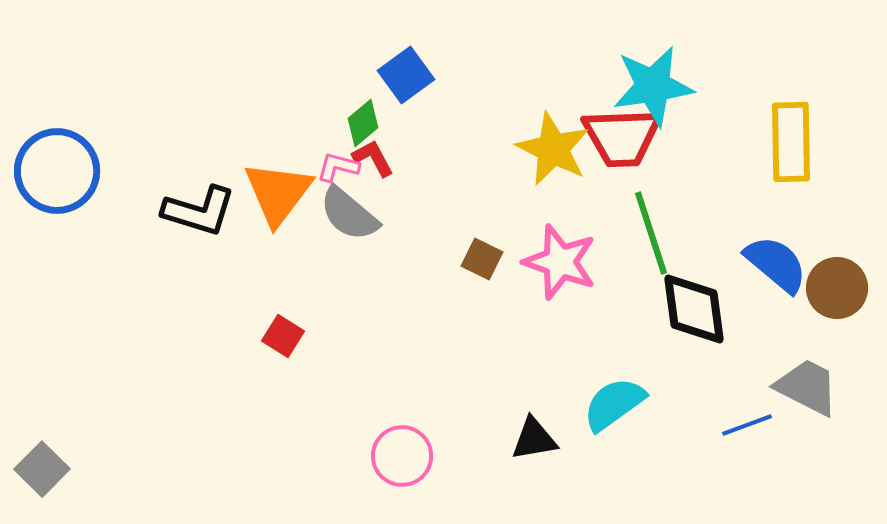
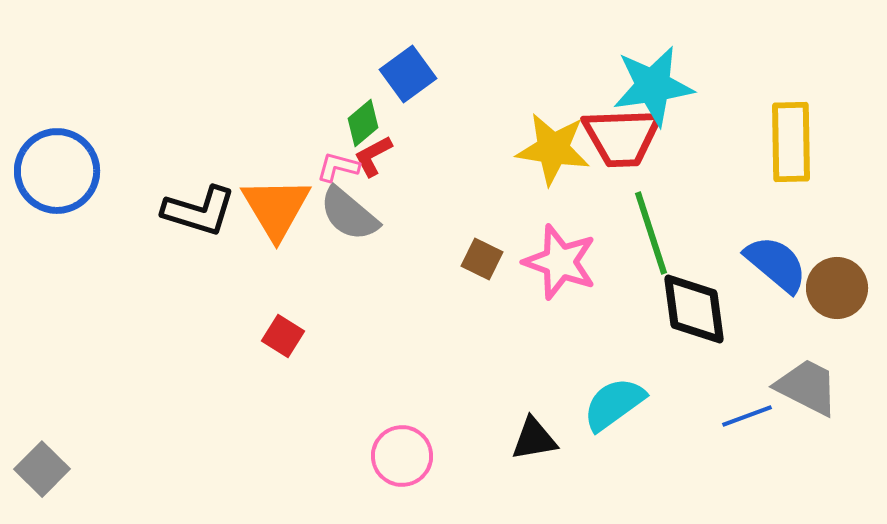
blue square: moved 2 px right, 1 px up
yellow star: rotated 18 degrees counterclockwise
red L-shape: moved 2 px up; rotated 90 degrees counterclockwise
orange triangle: moved 2 px left, 15 px down; rotated 8 degrees counterclockwise
blue line: moved 9 px up
